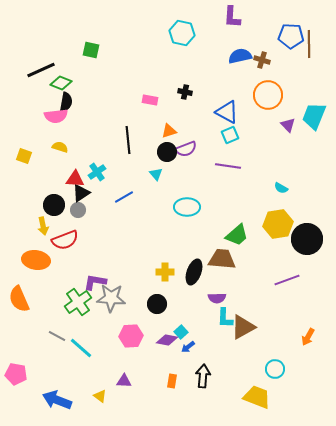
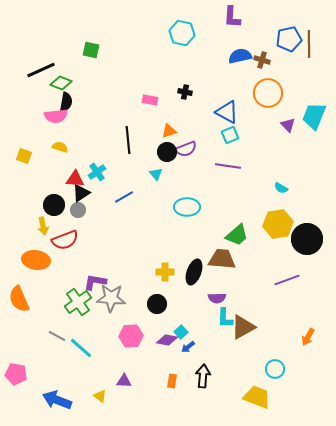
blue pentagon at (291, 36): moved 2 px left, 3 px down; rotated 15 degrees counterclockwise
orange circle at (268, 95): moved 2 px up
